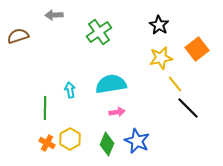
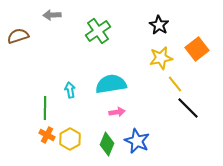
gray arrow: moved 2 px left
green cross: moved 1 px left, 1 px up
orange cross: moved 8 px up
